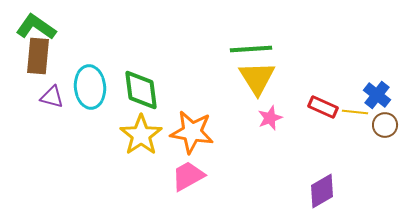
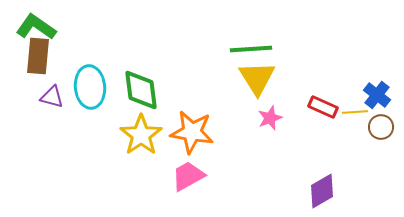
yellow line: rotated 10 degrees counterclockwise
brown circle: moved 4 px left, 2 px down
